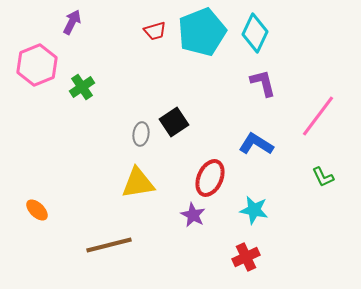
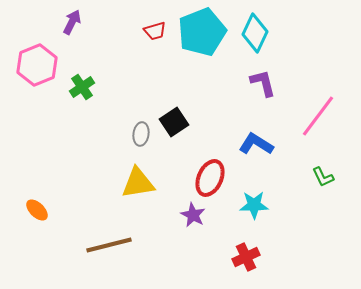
cyan star: moved 5 px up; rotated 12 degrees counterclockwise
